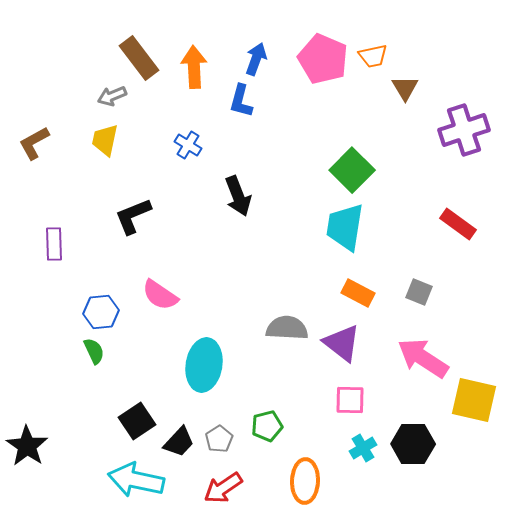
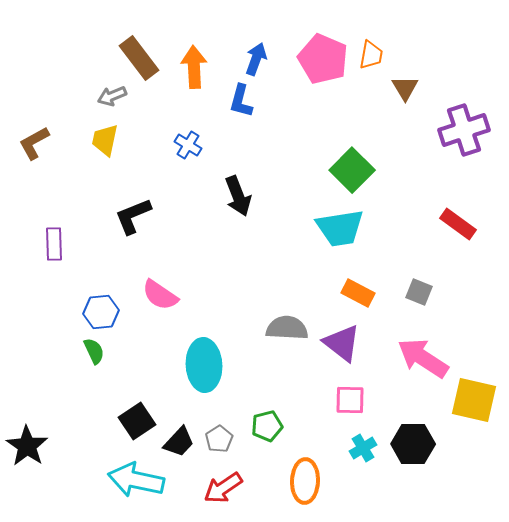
orange trapezoid: moved 2 px left, 1 px up; rotated 68 degrees counterclockwise
cyan trapezoid: moved 5 px left, 1 px down; rotated 108 degrees counterclockwise
cyan ellipse: rotated 12 degrees counterclockwise
